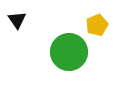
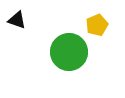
black triangle: rotated 36 degrees counterclockwise
